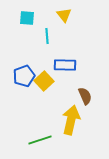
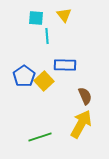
cyan square: moved 9 px right
blue pentagon: rotated 15 degrees counterclockwise
yellow arrow: moved 10 px right, 4 px down; rotated 16 degrees clockwise
green line: moved 3 px up
